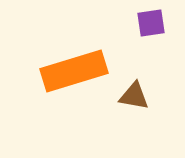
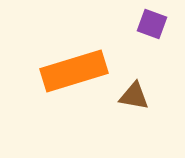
purple square: moved 1 px right, 1 px down; rotated 28 degrees clockwise
